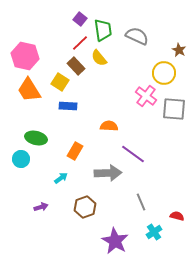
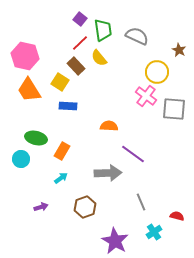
yellow circle: moved 7 px left, 1 px up
orange rectangle: moved 13 px left
